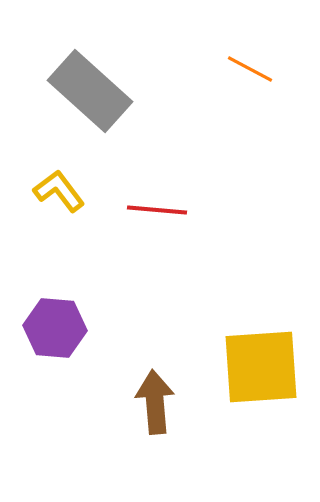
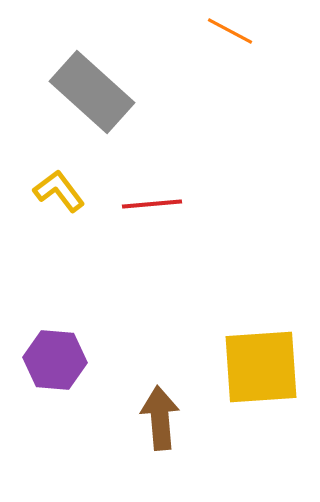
orange line: moved 20 px left, 38 px up
gray rectangle: moved 2 px right, 1 px down
red line: moved 5 px left, 6 px up; rotated 10 degrees counterclockwise
purple hexagon: moved 32 px down
brown arrow: moved 5 px right, 16 px down
